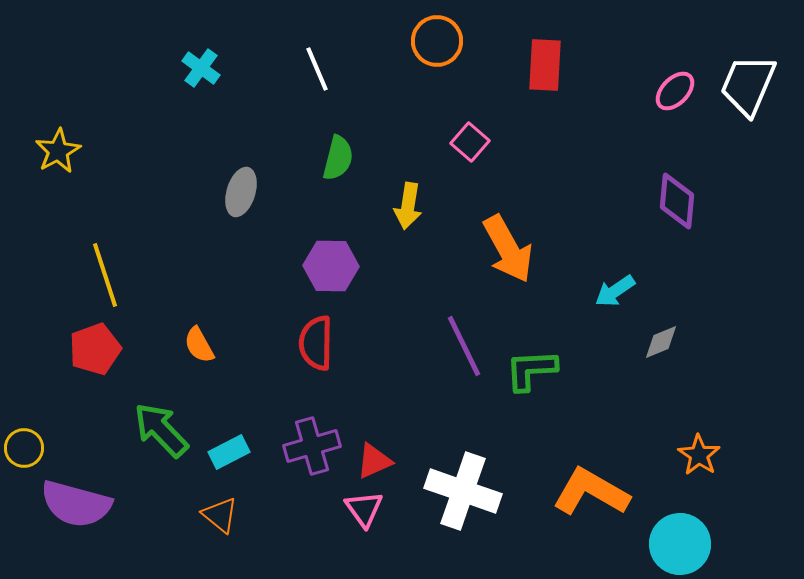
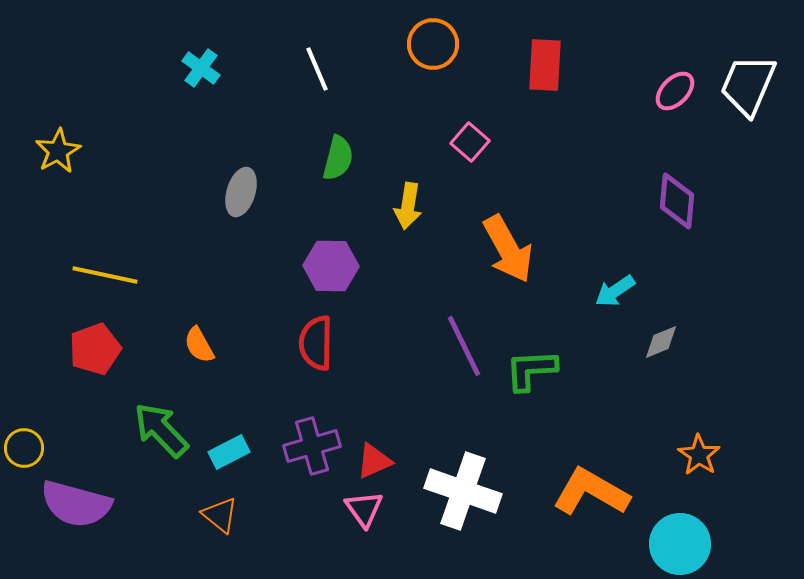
orange circle: moved 4 px left, 3 px down
yellow line: rotated 60 degrees counterclockwise
